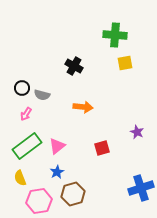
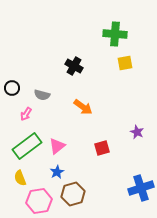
green cross: moved 1 px up
black circle: moved 10 px left
orange arrow: rotated 30 degrees clockwise
